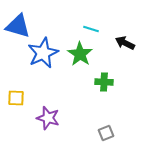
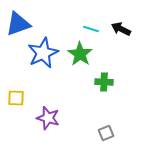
blue triangle: moved 2 px up; rotated 36 degrees counterclockwise
black arrow: moved 4 px left, 14 px up
